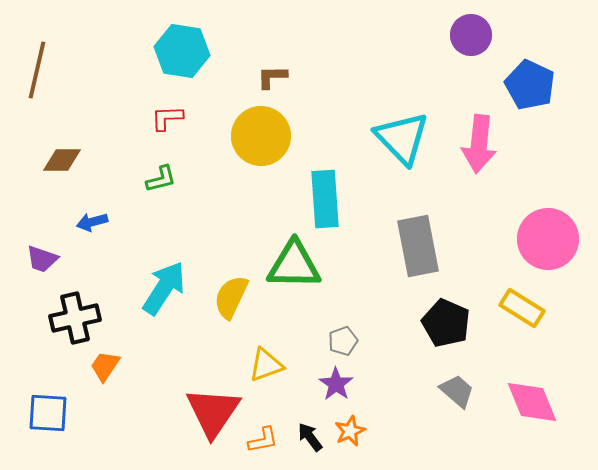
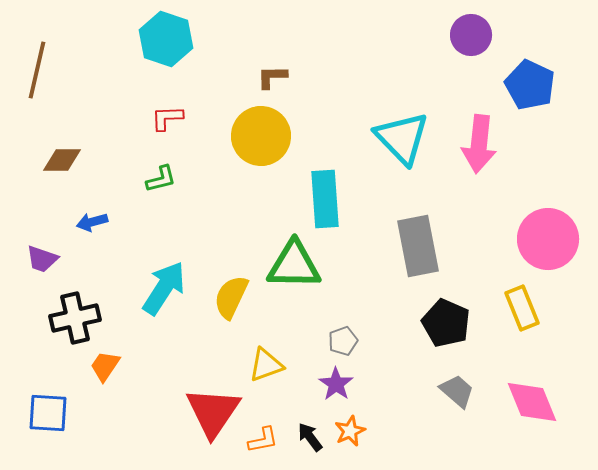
cyan hexagon: moved 16 px left, 12 px up; rotated 10 degrees clockwise
yellow rectangle: rotated 36 degrees clockwise
